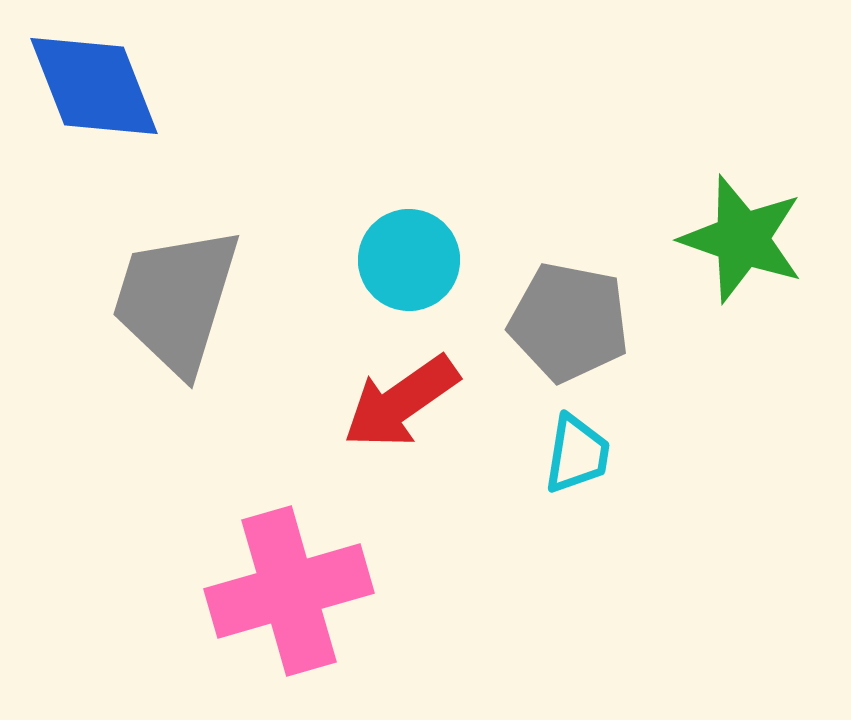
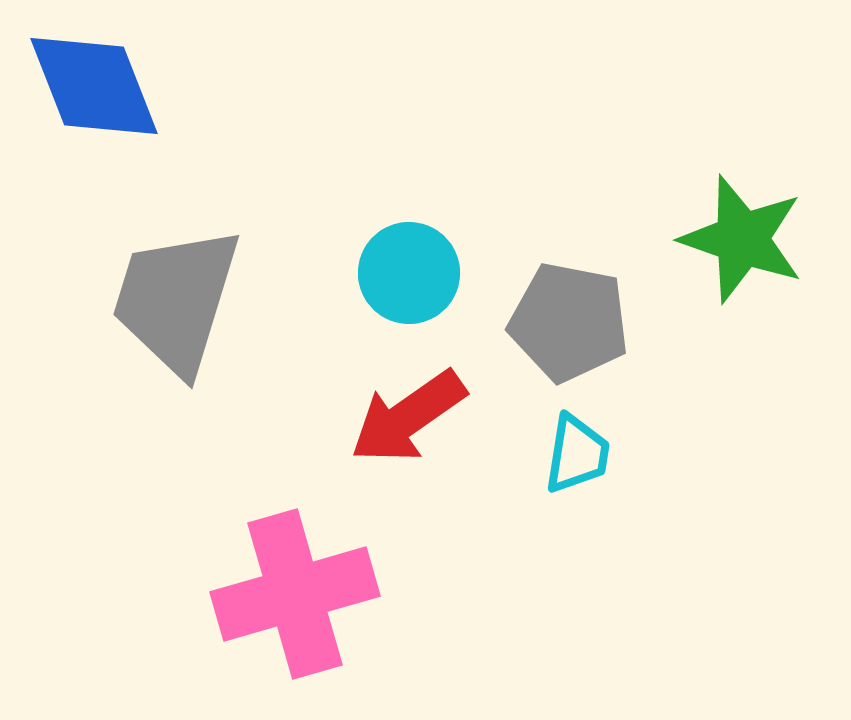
cyan circle: moved 13 px down
red arrow: moved 7 px right, 15 px down
pink cross: moved 6 px right, 3 px down
